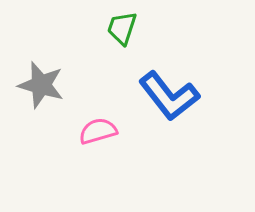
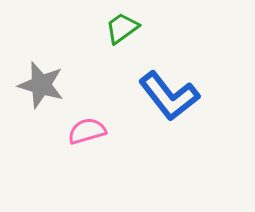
green trapezoid: rotated 36 degrees clockwise
pink semicircle: moved 11 px left
